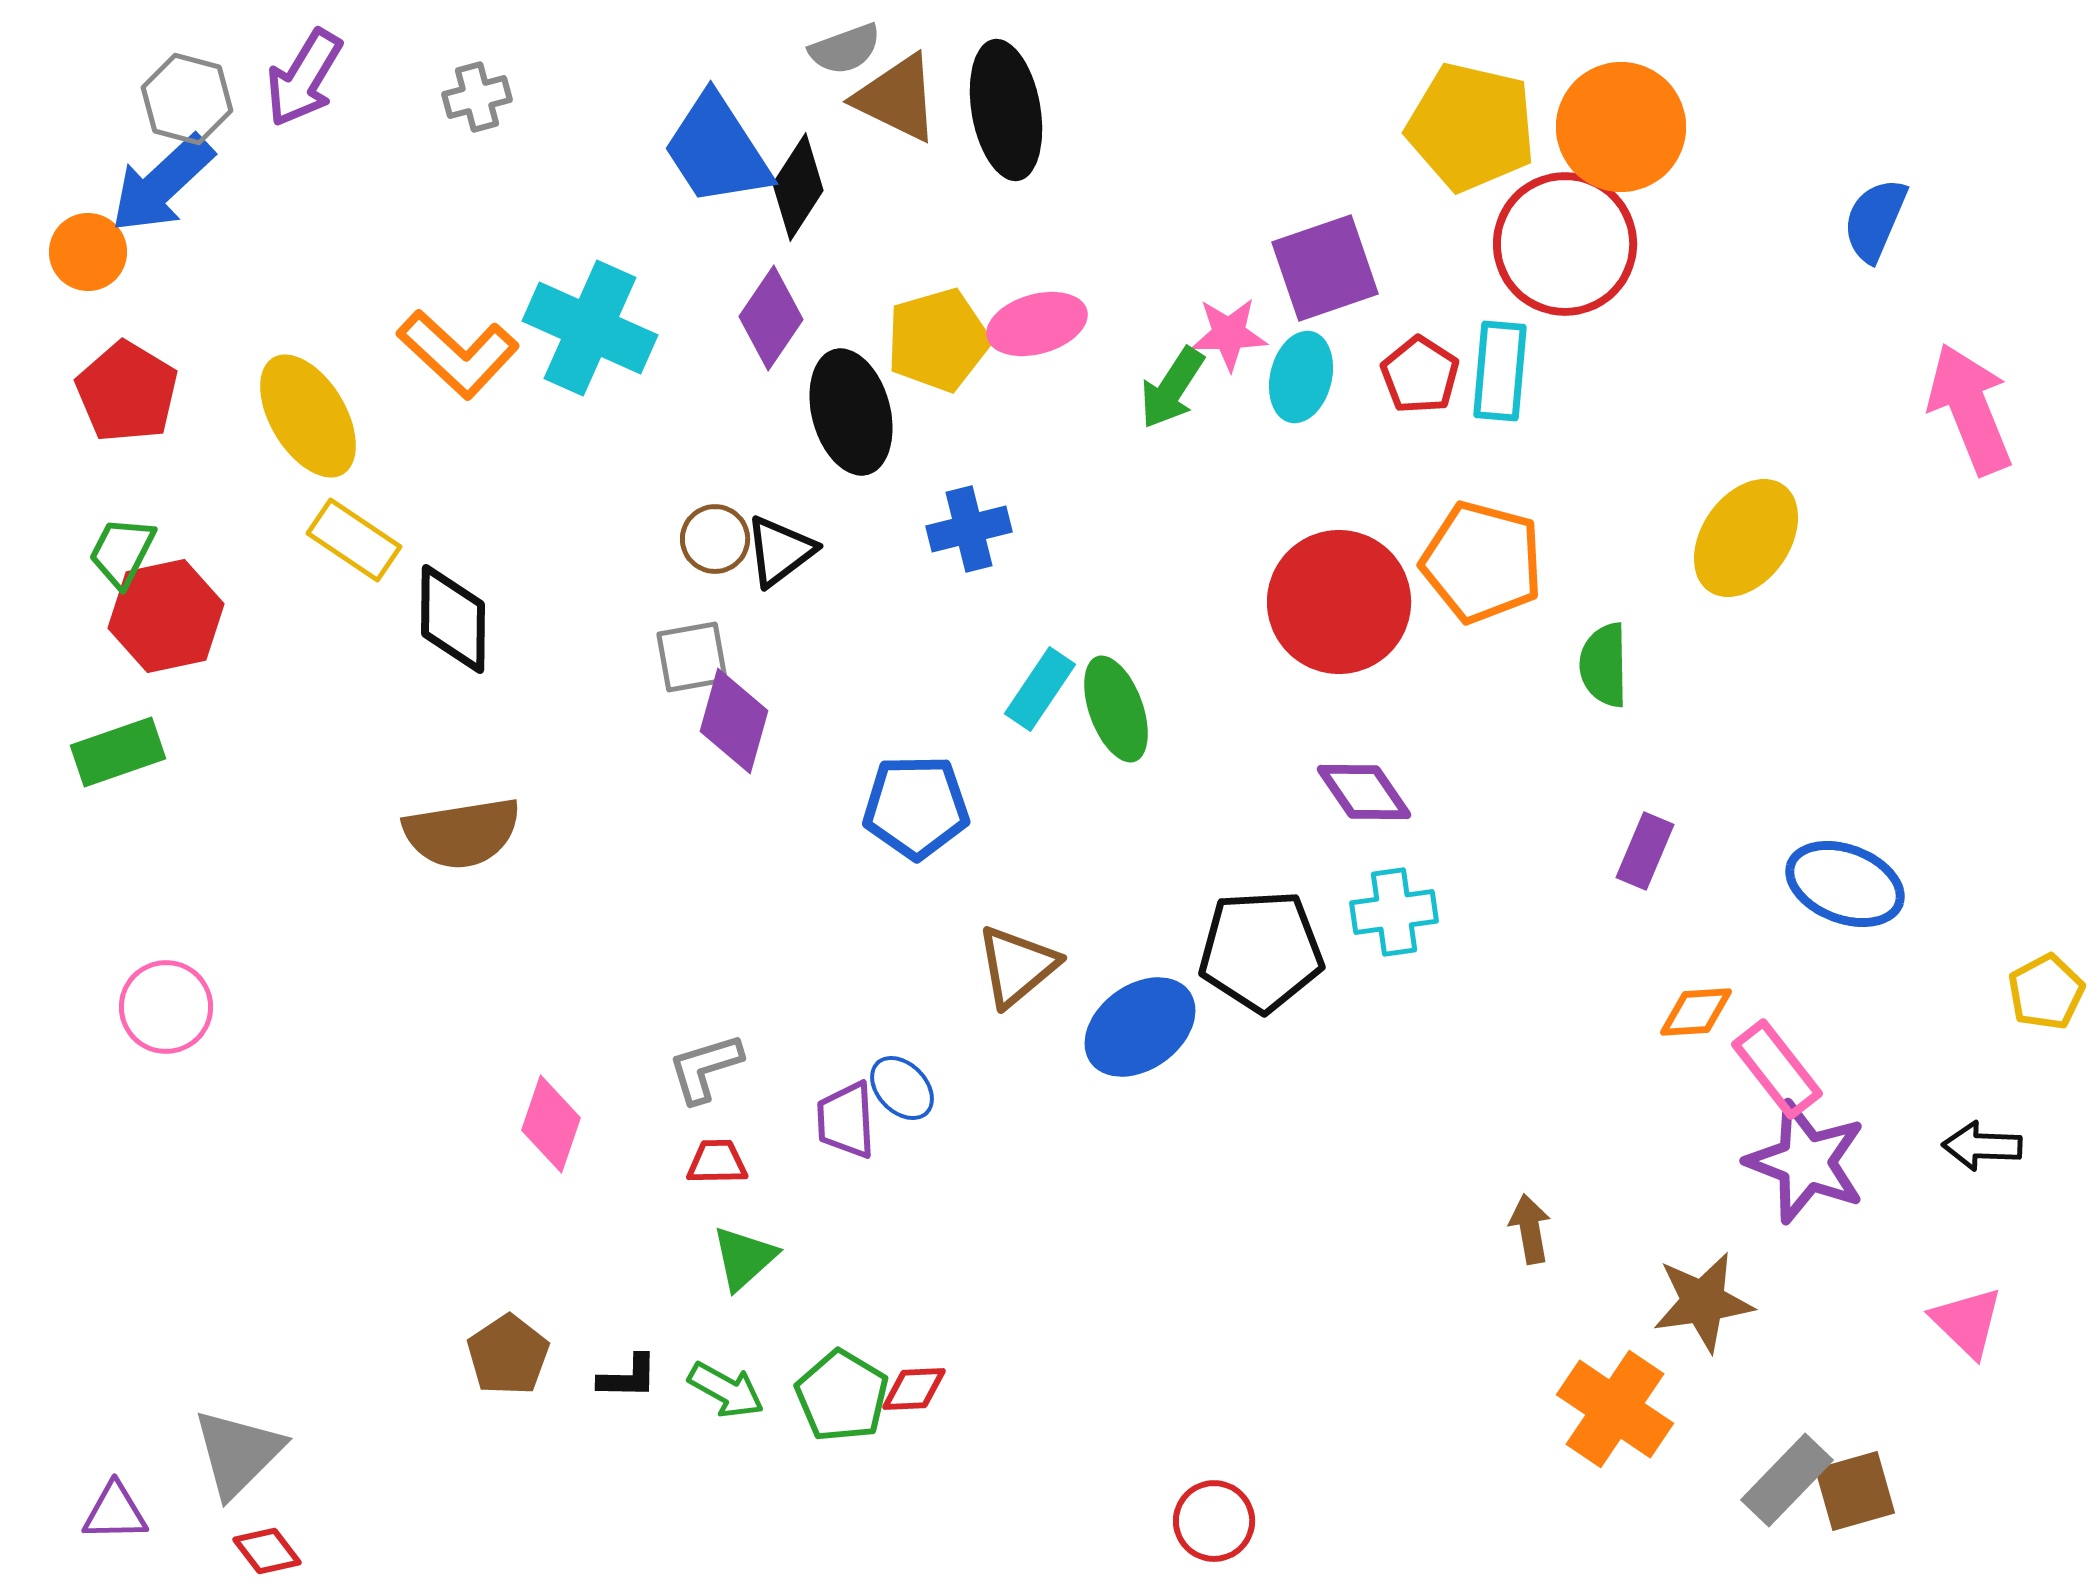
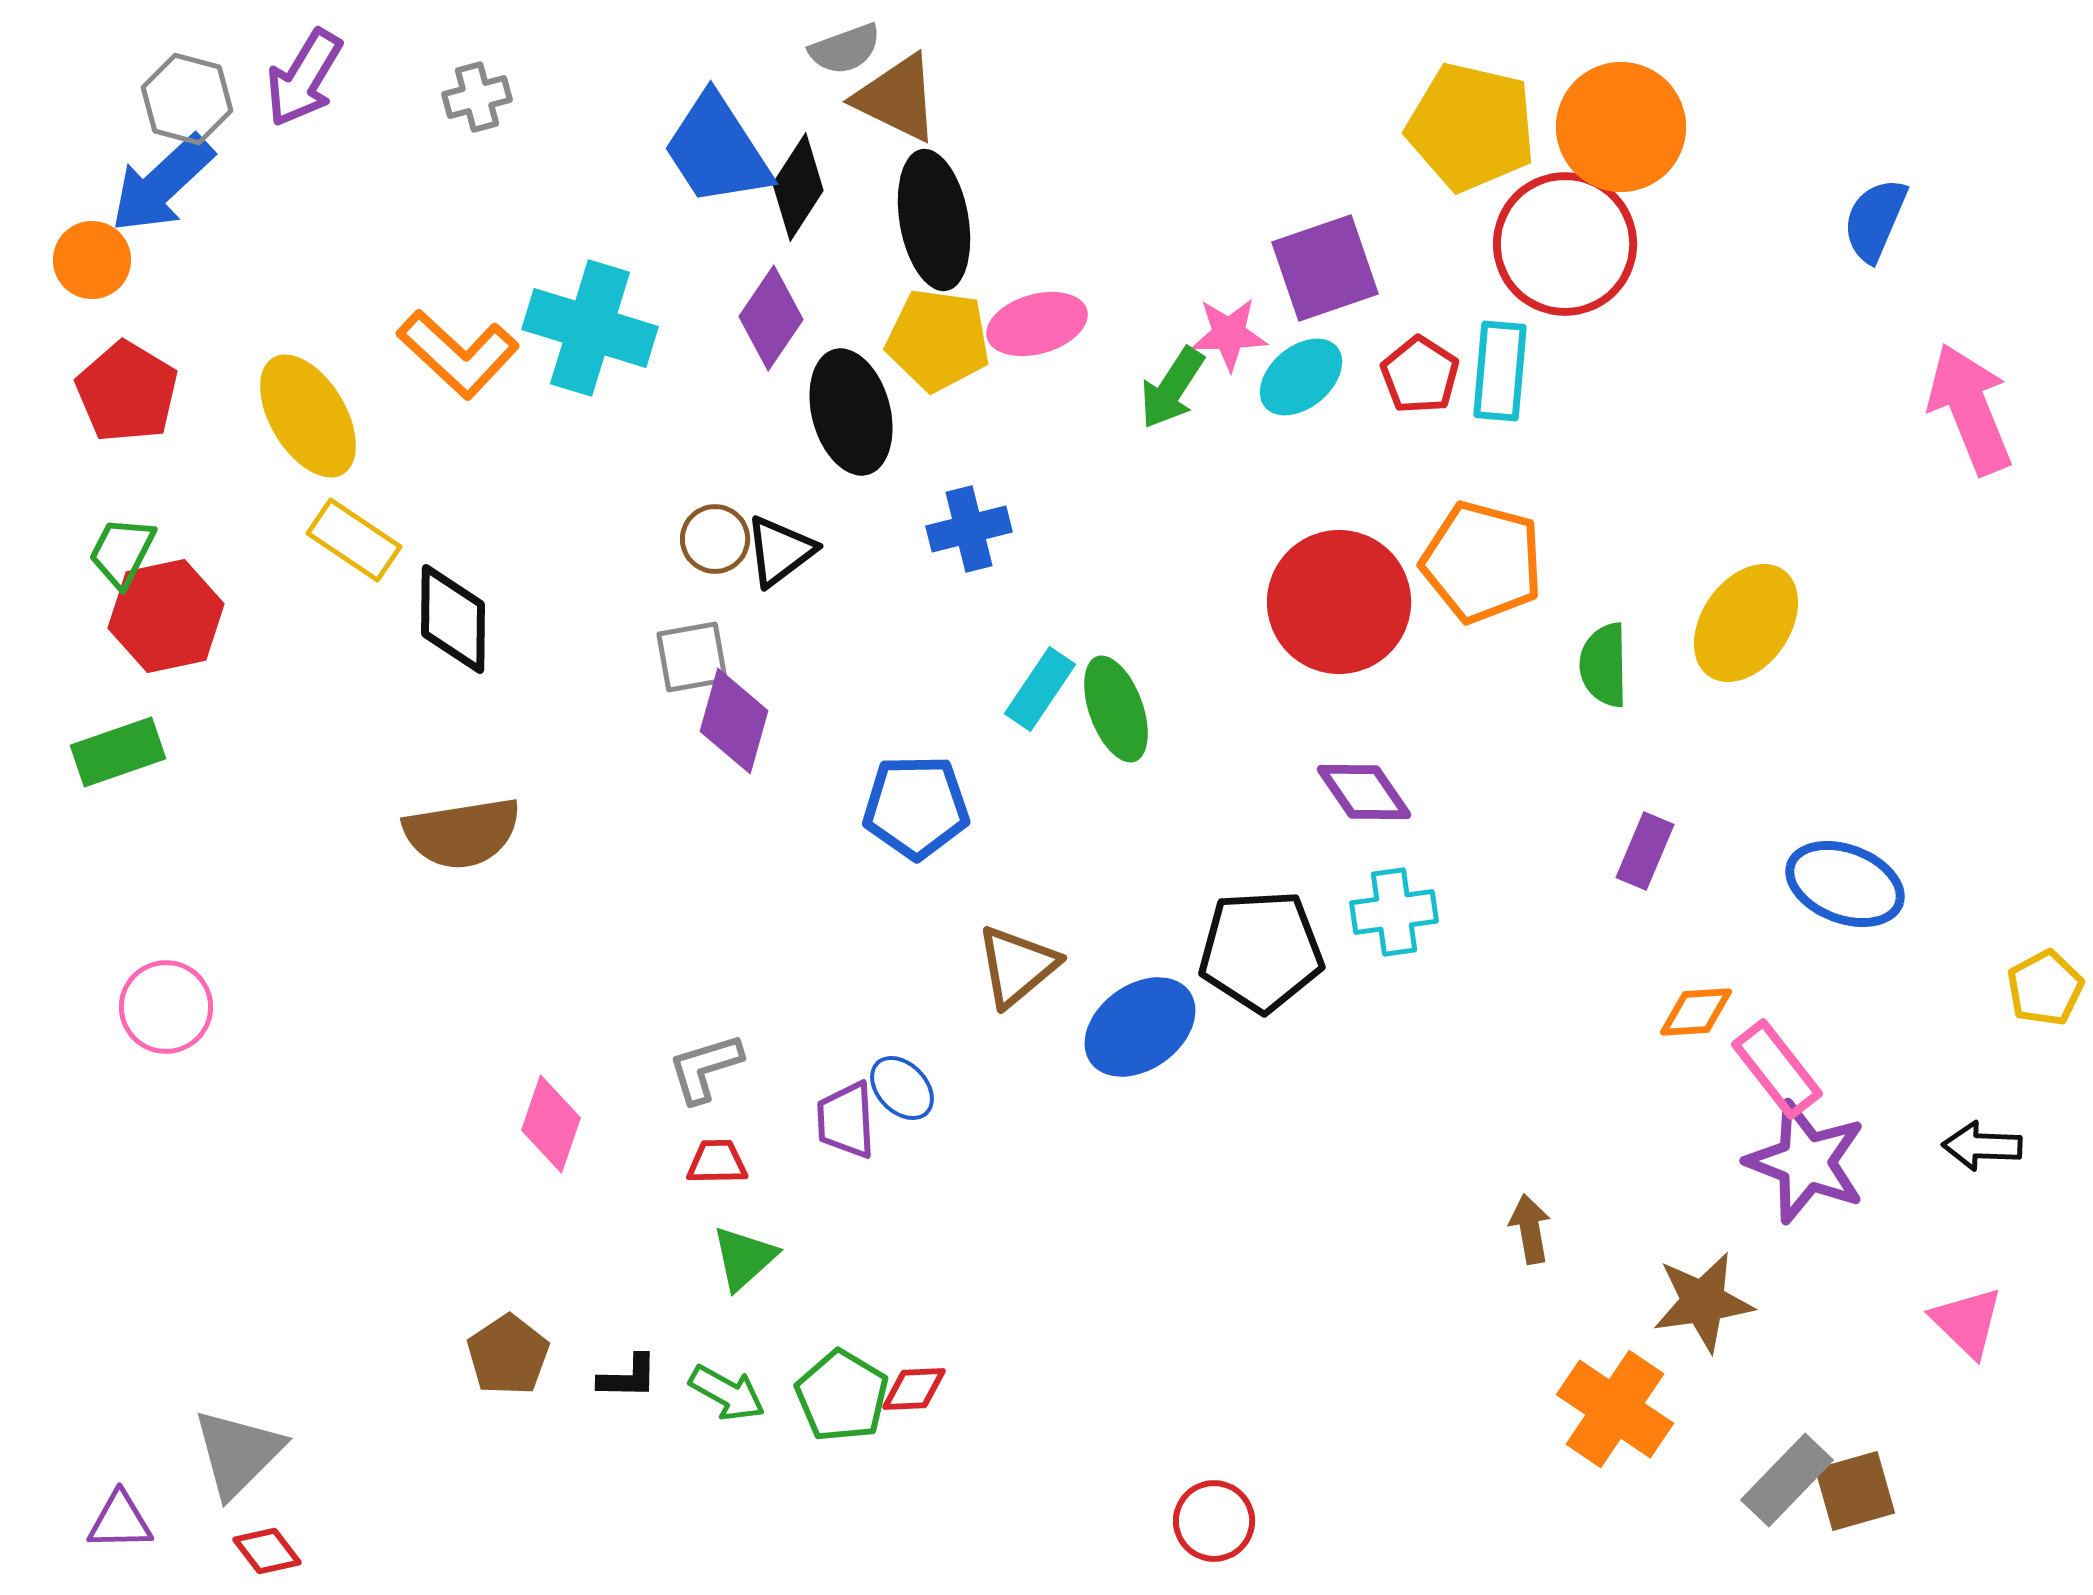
black ellipse at (1006, 110): moved 72 px left, 110 px down
orange circle at (88, 252): moved 4 px right, 8 px down
cyan cross at (590, 328): rotated 7 degrees counterclockwise
yellow pentagon at (938, 340): rotated 24 degrees clockwise
cyan ellipse at (1301, 377): rotated 36 degrees clockwise
yellow ellipse at (1746, 538): moved 85 px down
yellow pentagon at (2046, 992): moved 1 px left, 4 px up
green arrow at (726, 1390): moved 1 px right, 3 px down
purple triangle at (115, 1512): moved 5 px right, 9 px down
